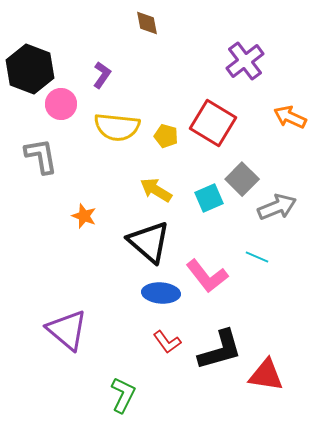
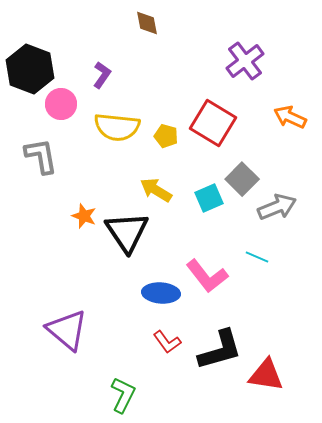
black triangle: moved 22 px left, 10 px up; rotated 15 degrees clockwise
